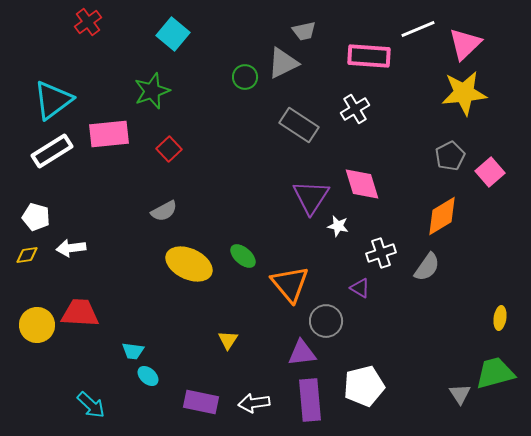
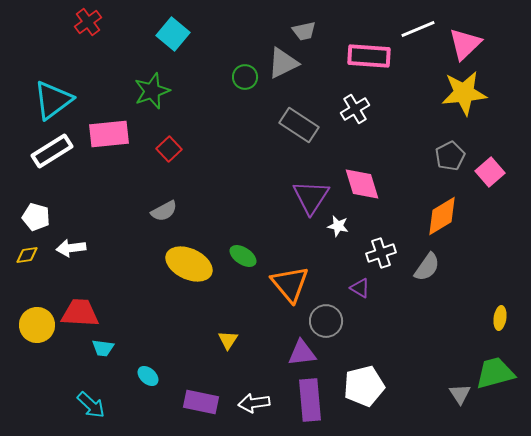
green ellipse at (243, 256): rotated 8 degrees counterclockwise
cyan trapezoid at (133, 351): moved 30 px left, 3 px up
